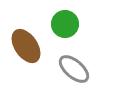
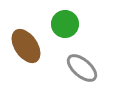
gray ellipse: moved 8 px right, 1 px up
